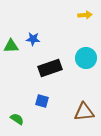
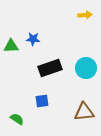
cyan circle: moved 10 px down
blue square: rotated 24 degrees counterclockwise
